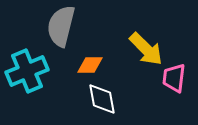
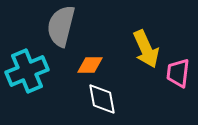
yellow arrow: rotated 21 degrees clockwise
pink trapezoid: moved 4 px right, 5 px up
